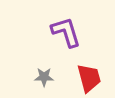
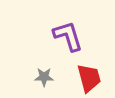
purple L-shape: moved 2 px right, 4 px down
